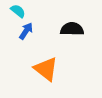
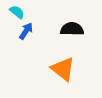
cyan semicircle: moved 1 px left, 1 px down
orange triangle: moved 17 px right
